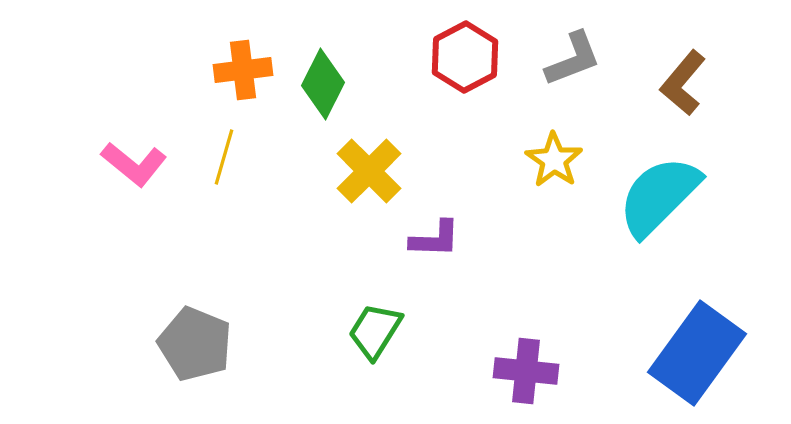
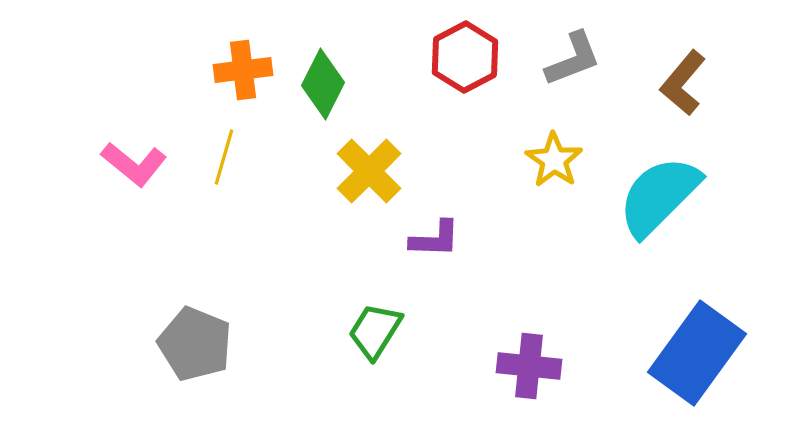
purple cross: moved 3 px right, 5 px up
